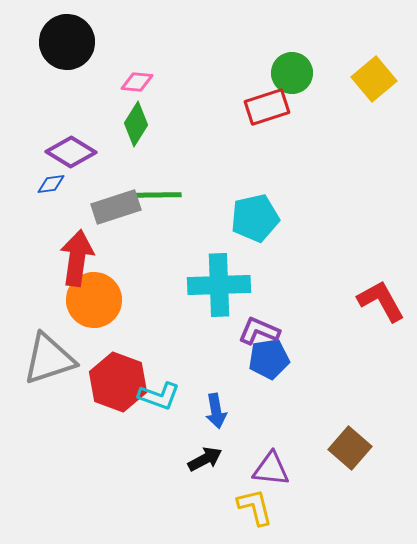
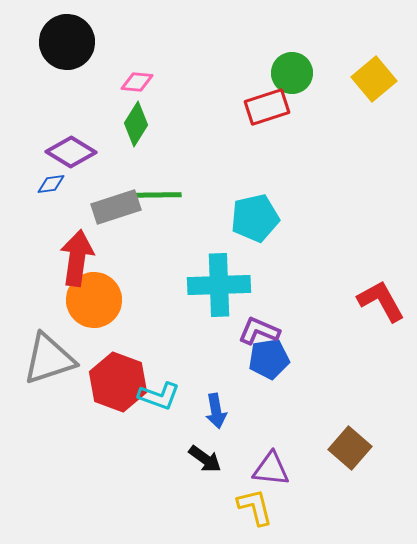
black arrow: rotated 64 degrees clockwise
